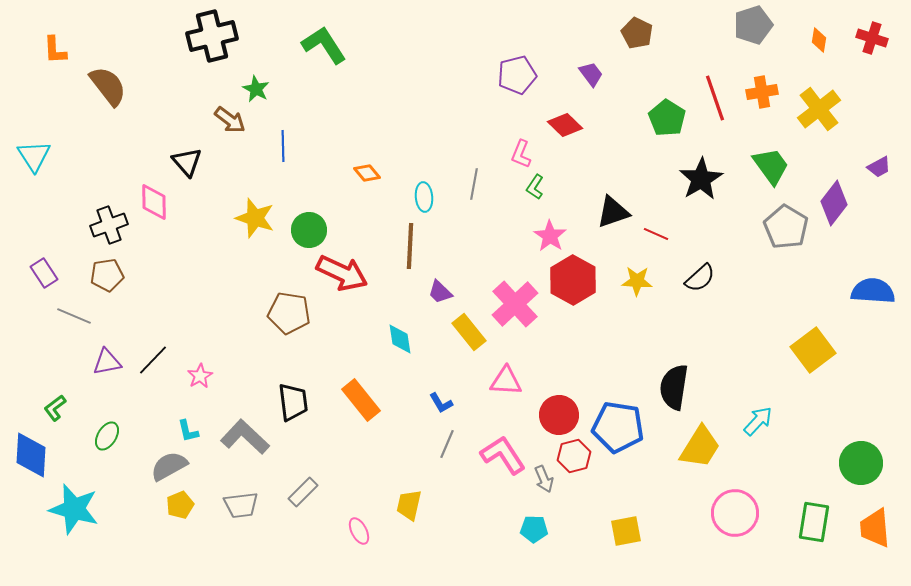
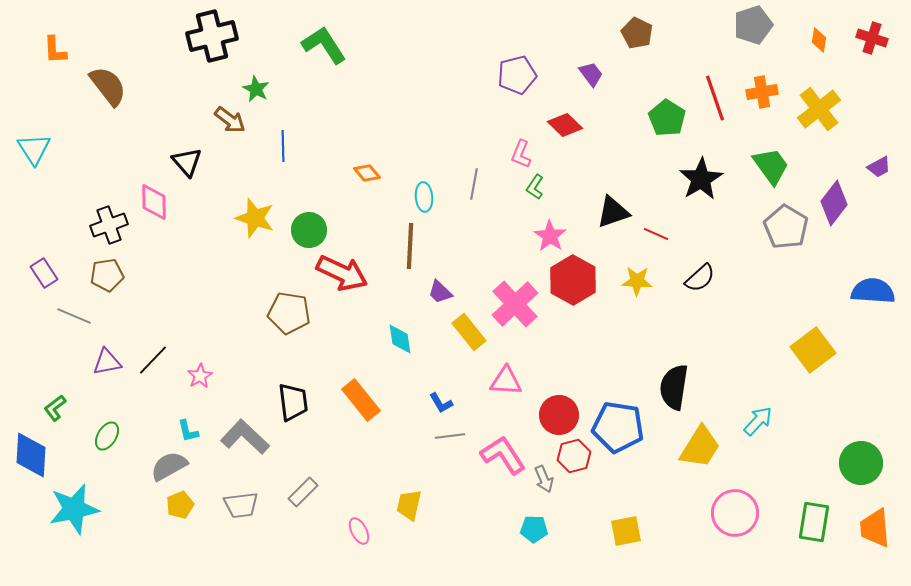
cyan triangle at (34, 156): moved 7 px up
gray line at (447, 444): moved 3 px right, 8 px up; rotated 60 degrees clockwise
cyan star at (74, 509): rotated 27 degrees counterclockwise
